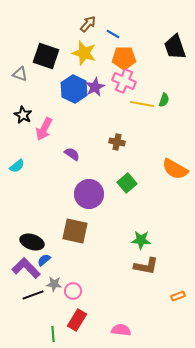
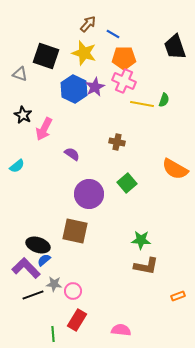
black ellipse: moved 6 px right, 3 px down
